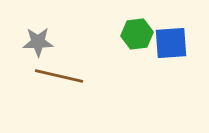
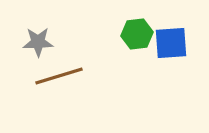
brown line: rotated 30 degrees counterclockwise
